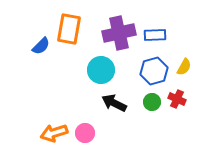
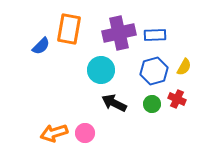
green circle: moved 2 px down
